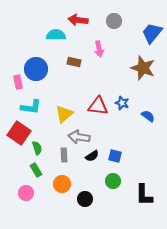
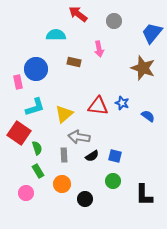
red arrow: moved 6 px up; rotated 30 degrees clockwise
cyan L-shape: moved 4 px right; rotated 25 degrees counterclockwise
green rectangle: moved 2 px right, 1 px down
